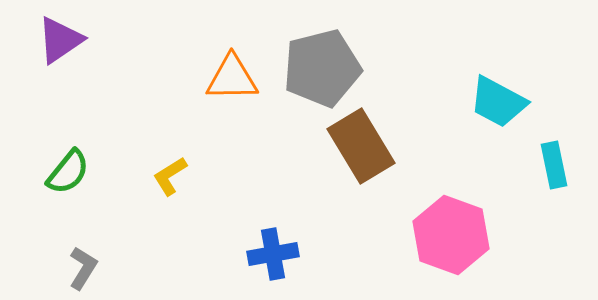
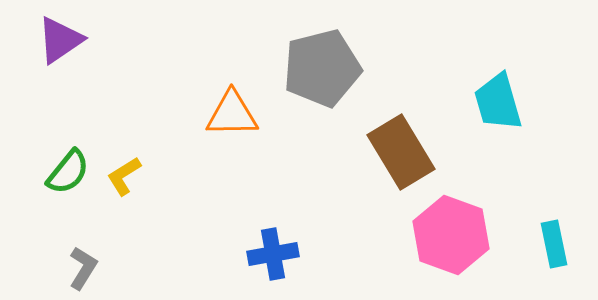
orange triangle: moved 36 px down
cyan trapezoid: rotated 46 degrees clockwise
brown rectangle: moved 40 px right, 6 px down
cyan rectangle: moved 79 px down
yellow L-shape: moved 46 px left
